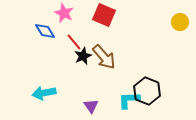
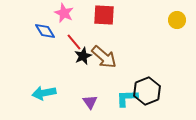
red square: rotated 20 degrees counterclockwise
yellow circle: moved 3 px left, 2 px up
brown arrow: rotated 8 degrees counterclockwise
black hexagon: rotated 16 degrees clockwise
cyan L-shape: moved 2 px left, 2 px up
purple triangle: moved 1 px left, 4 px up
